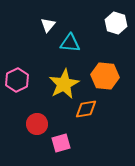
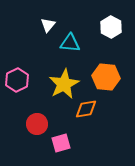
white hexagon: moved 5 px left, 4 px down; rotated 10 degrees clockwise
orange hexagon: moved 1 px right, 1 px down
